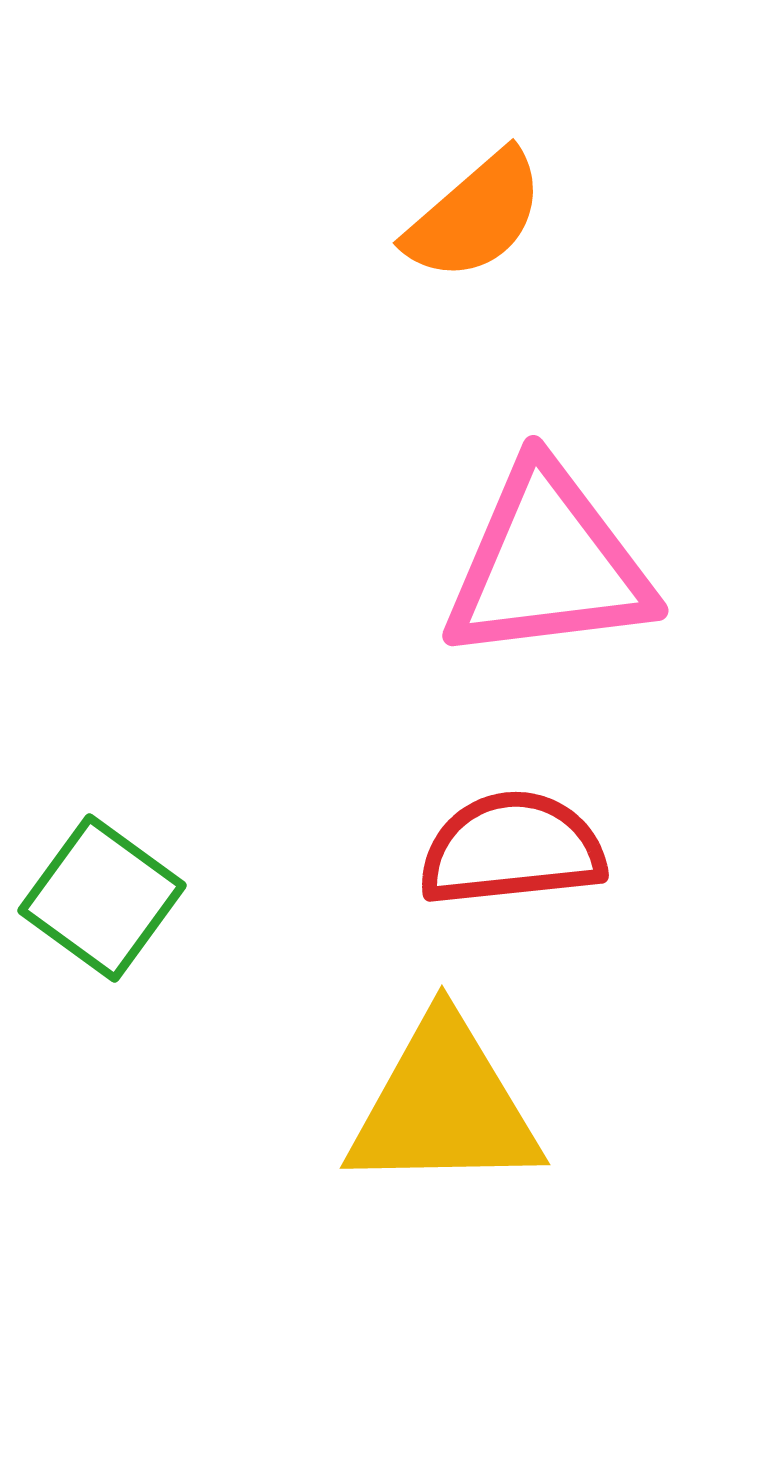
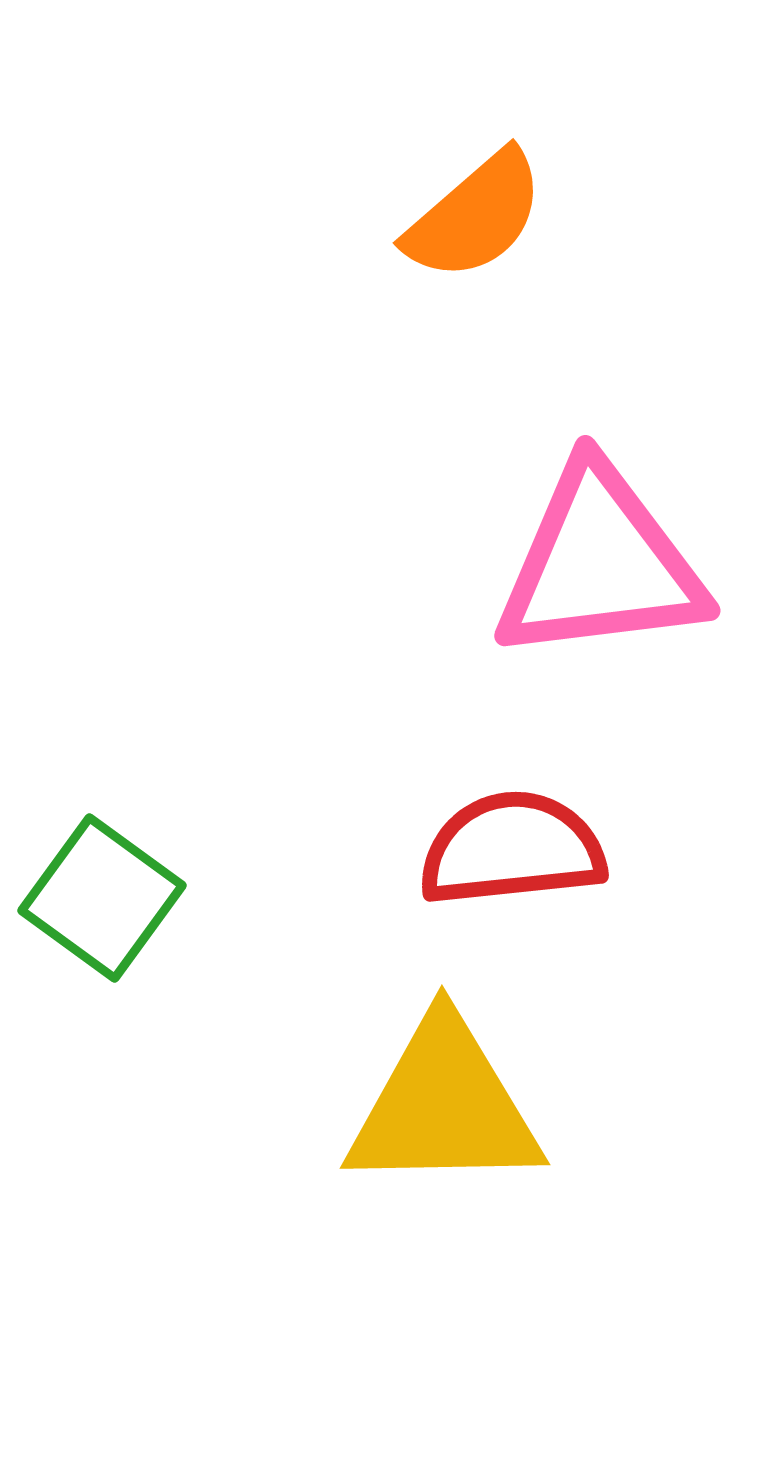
pink triangle: moved 52 px right
